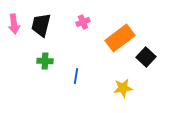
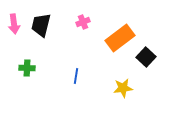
green cross: moved 18 px left, 7 px down
